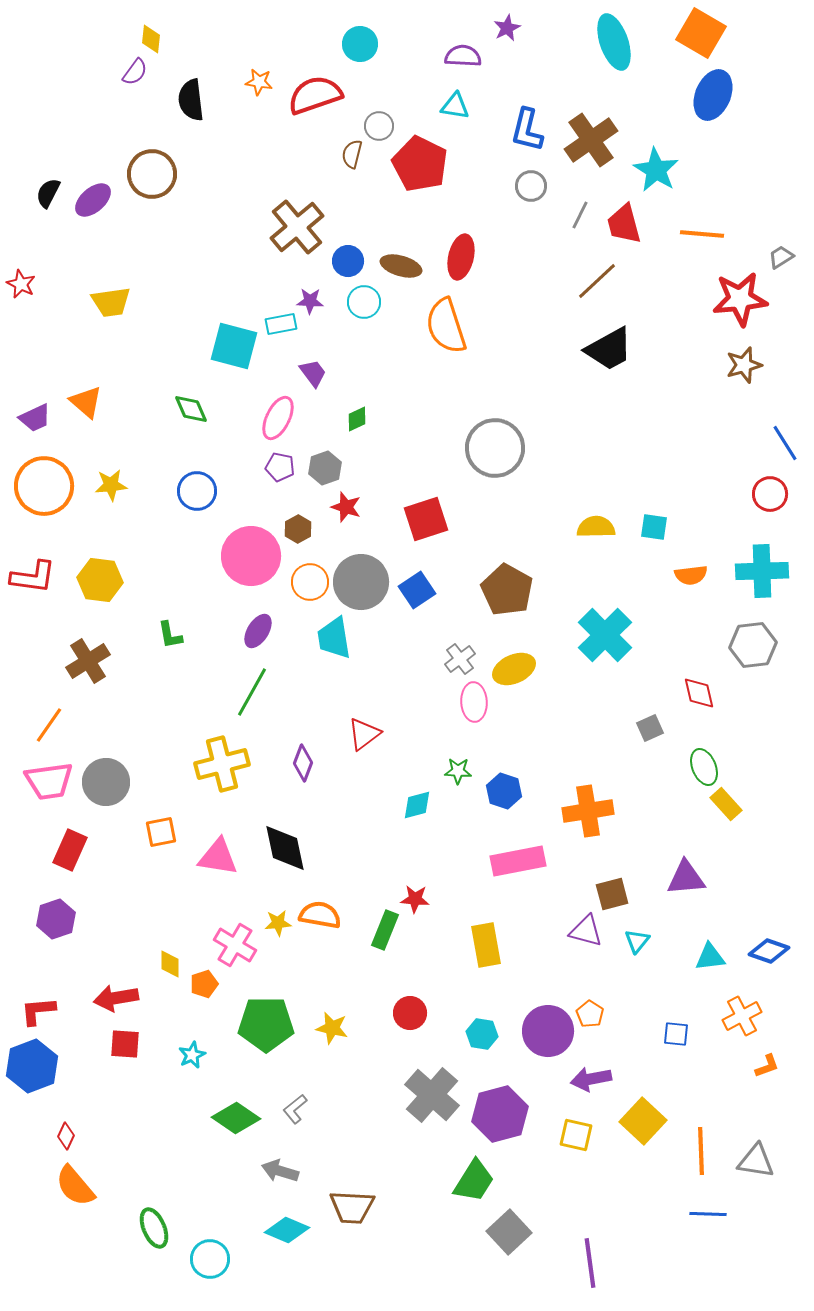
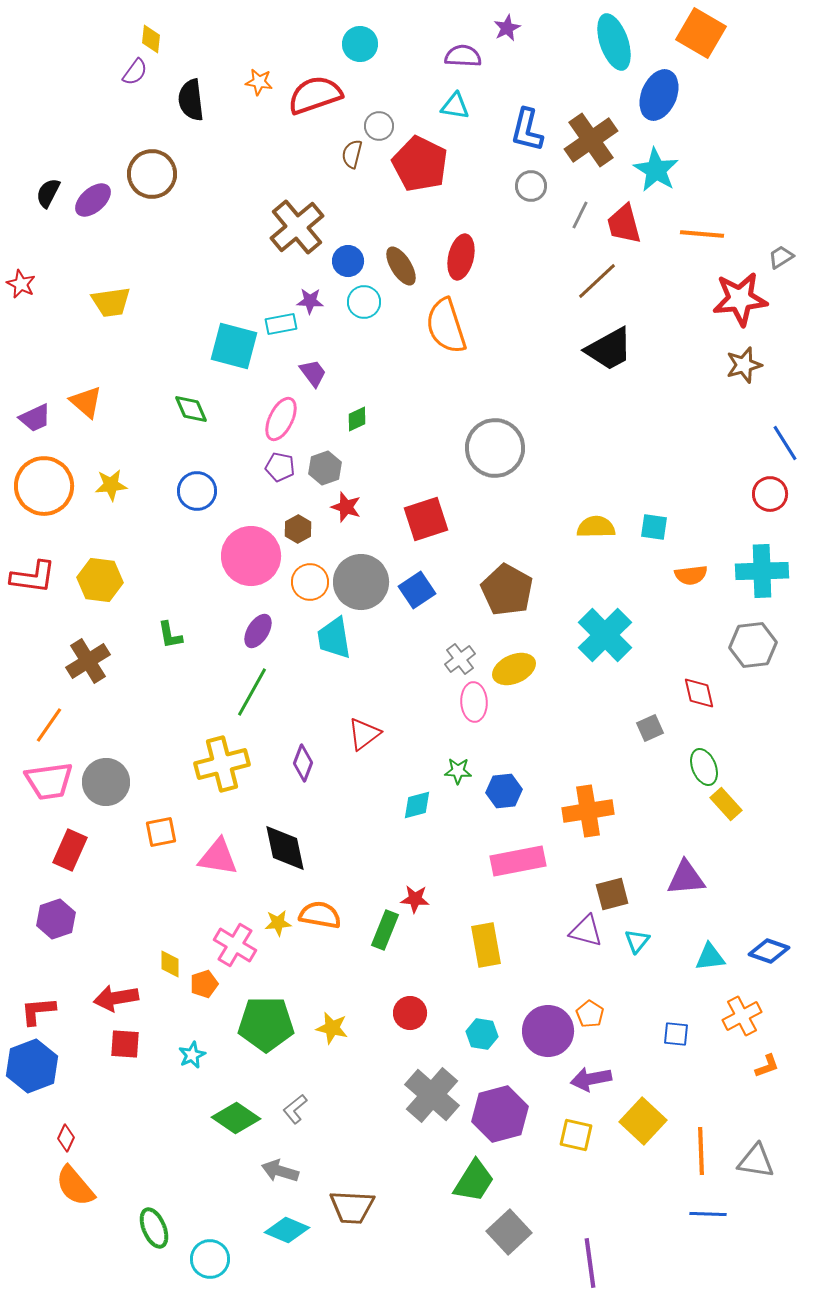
blue ellipse at (713, 95): moved 54 px left
brown ellipse at (401, 266): rotated 42 degrees clockwise
pink ellipse at (278, 418): moved 3 px right, 1 px down
blue hexagon at (504, 791): rotated 24 degrees counterclockwise
red diamond at (66, 1136): moved 2 px down
